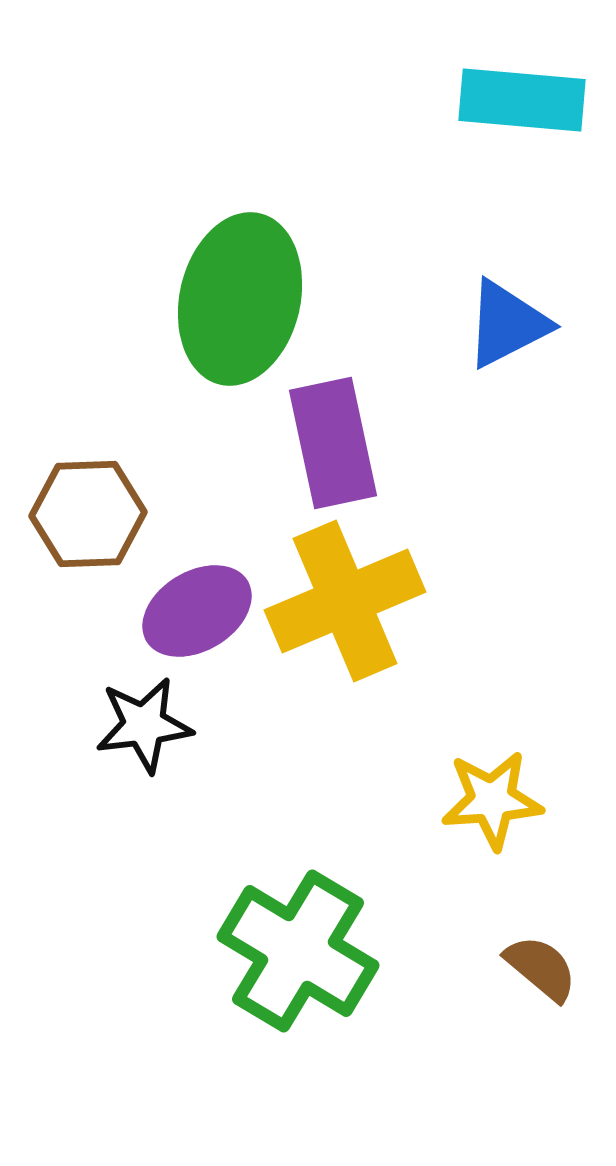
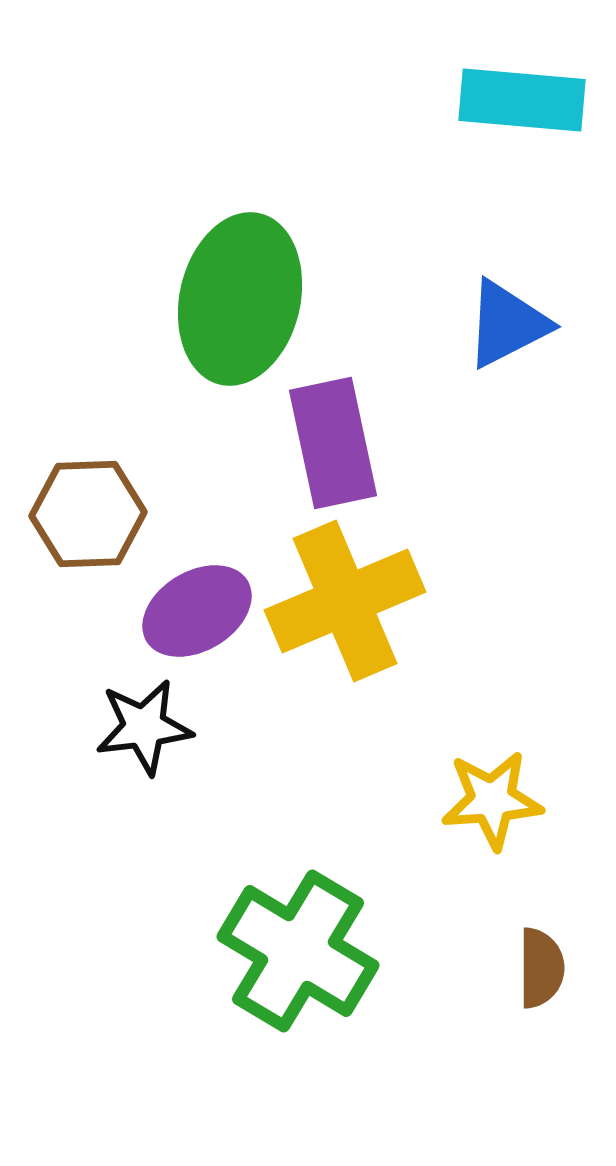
black star: moved 2 px down
brown semicircle: rotated 50 degrees clockwise
